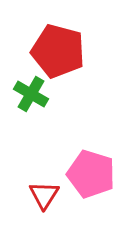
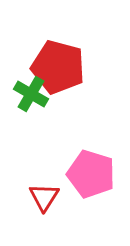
red pentagon: moved 16 px down
red triangle: moved 2 px down
